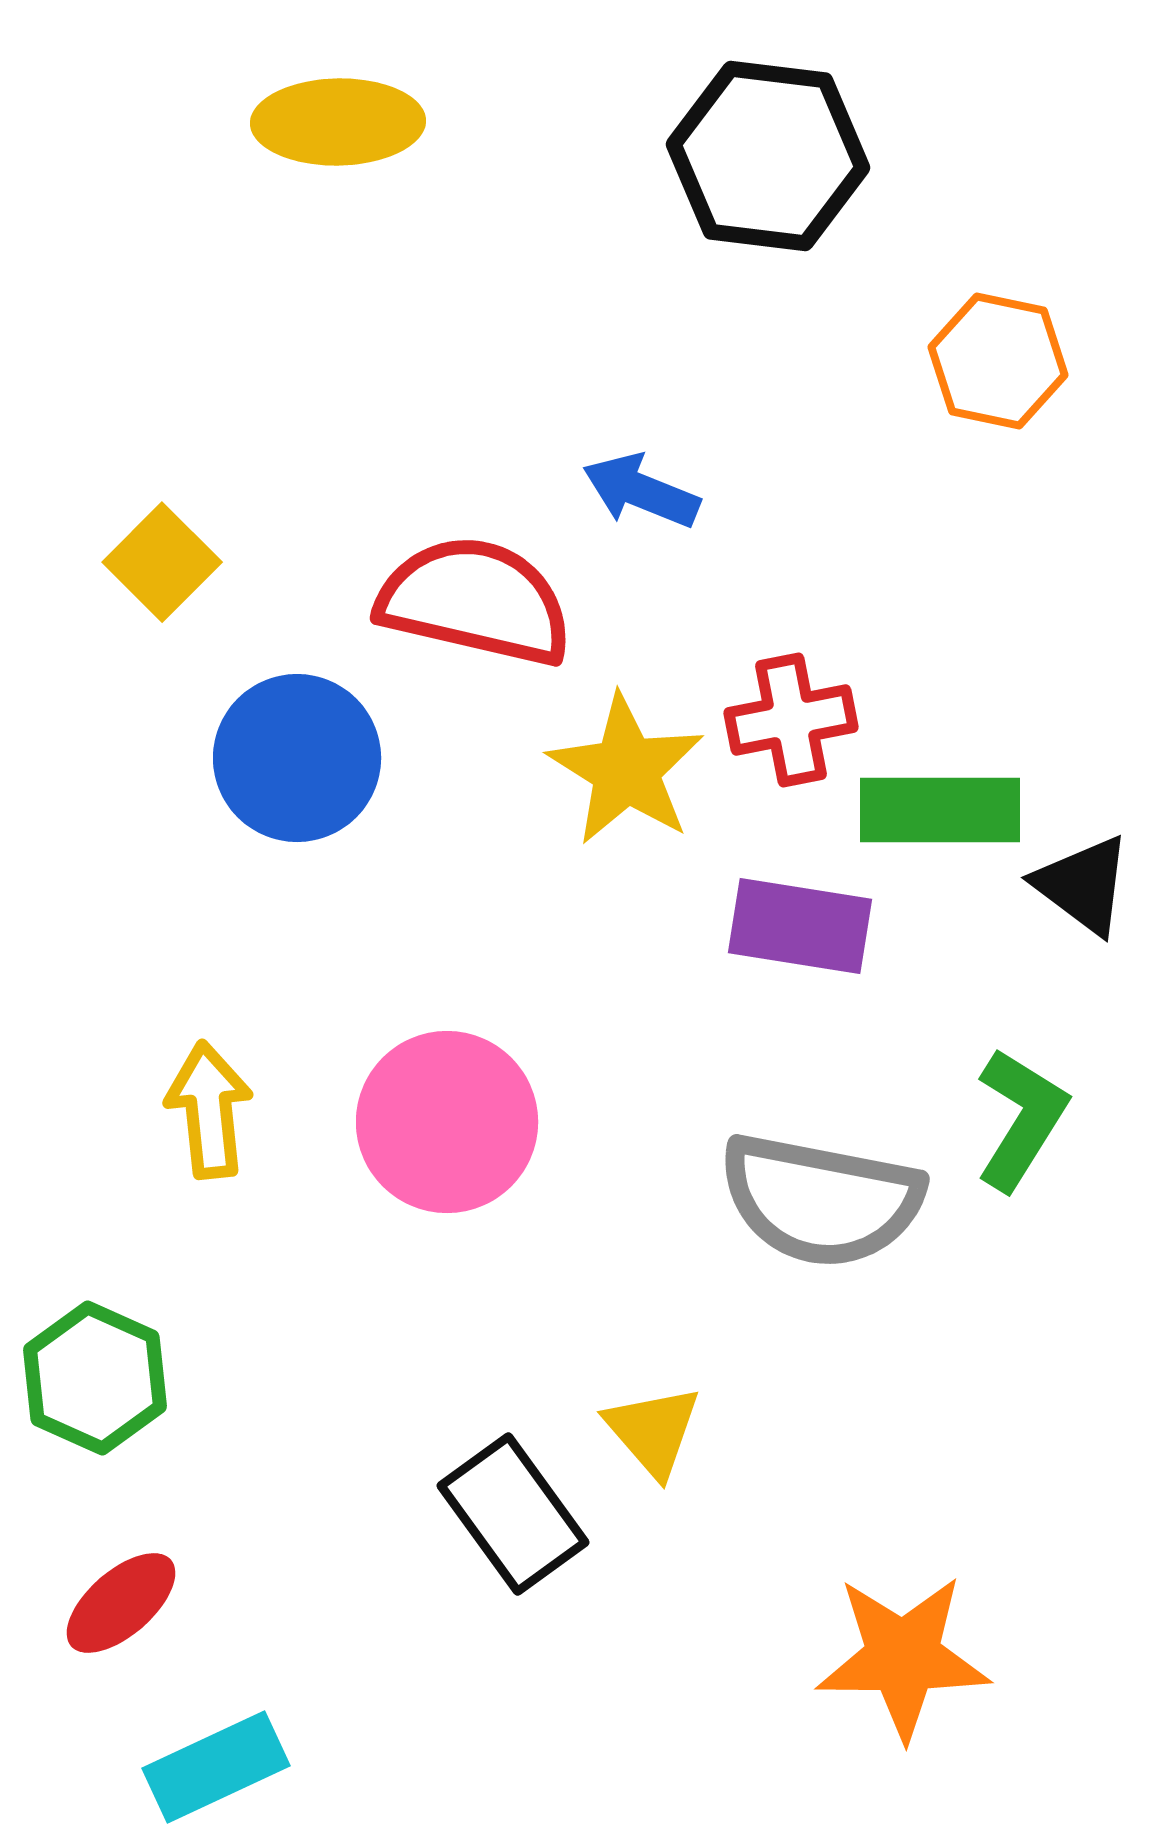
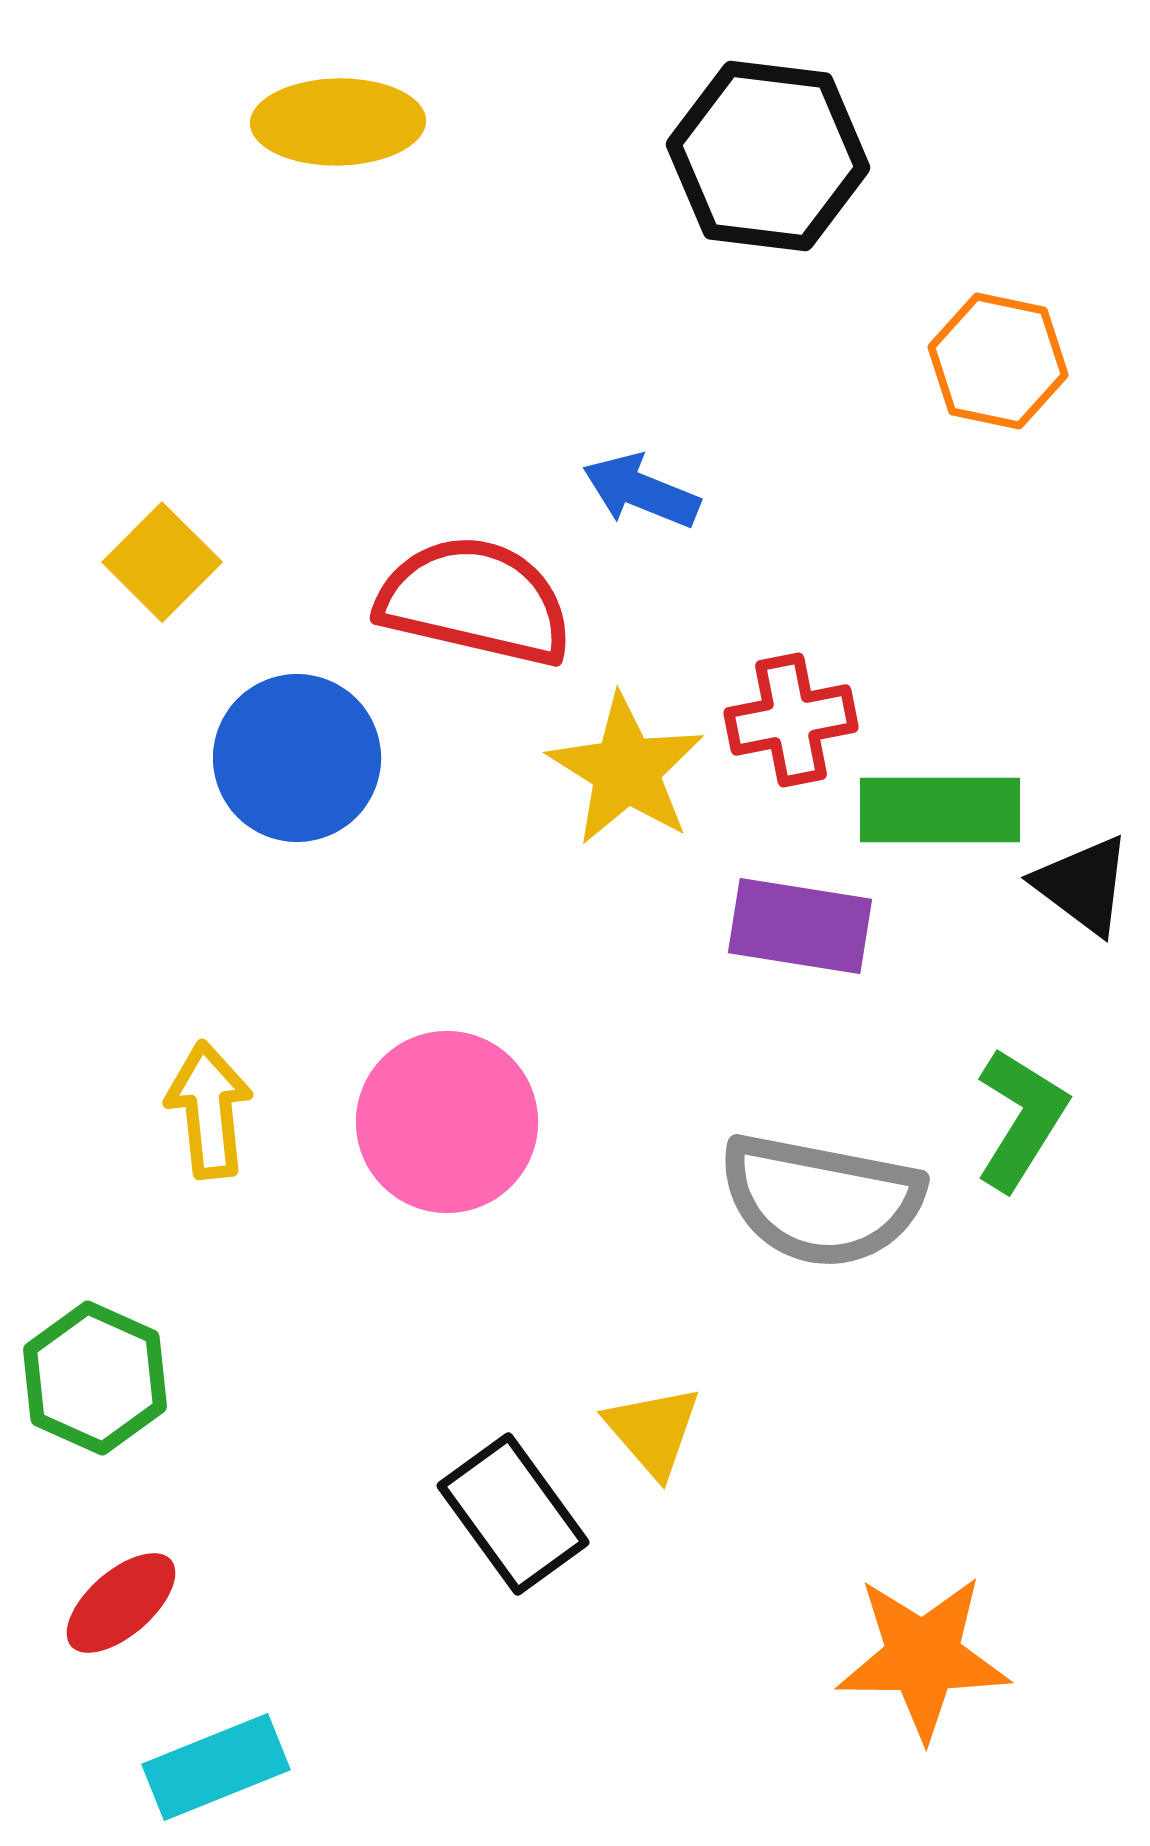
orange star: moved 20 px right
cyan rectangle: rotated 3 degrees clockwise
